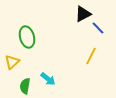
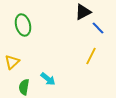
black triangle: moved 2 px up
green ellipse: moved 4 px left, 12 px up
green semicircle: moved 1 px left, 1 px down
